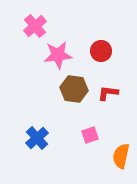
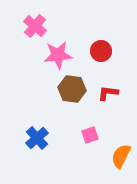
pink cross: rotated 10 degrees counterclockwise
brown hexagon: moved 2 px left
orange semicircle: rotated 15 degrees clockwise
